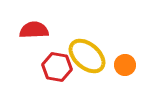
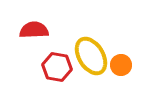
yellow ellipse: moved 4 px right; rotated 18 degrees clockwise
orange circle: moved 4 px left
